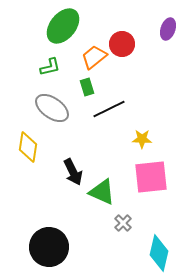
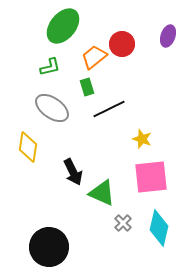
purple ellipse: moved 7 px down
yellow star: rotated 18 degrees clockwise
green triangle: moved 1 px down
cyan diamond: moved 25 px up
